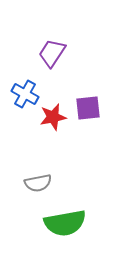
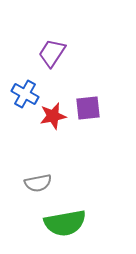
red star: moved 1 px up
